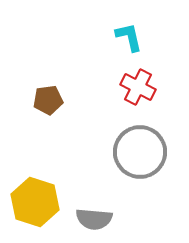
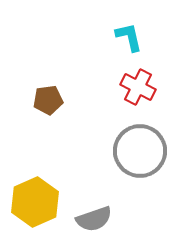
gray circle: moved 1 px up
yellow hexagon: rotated 18 degrees clockwise
gray semicircle: rotated 24 degrees counterclockwise
